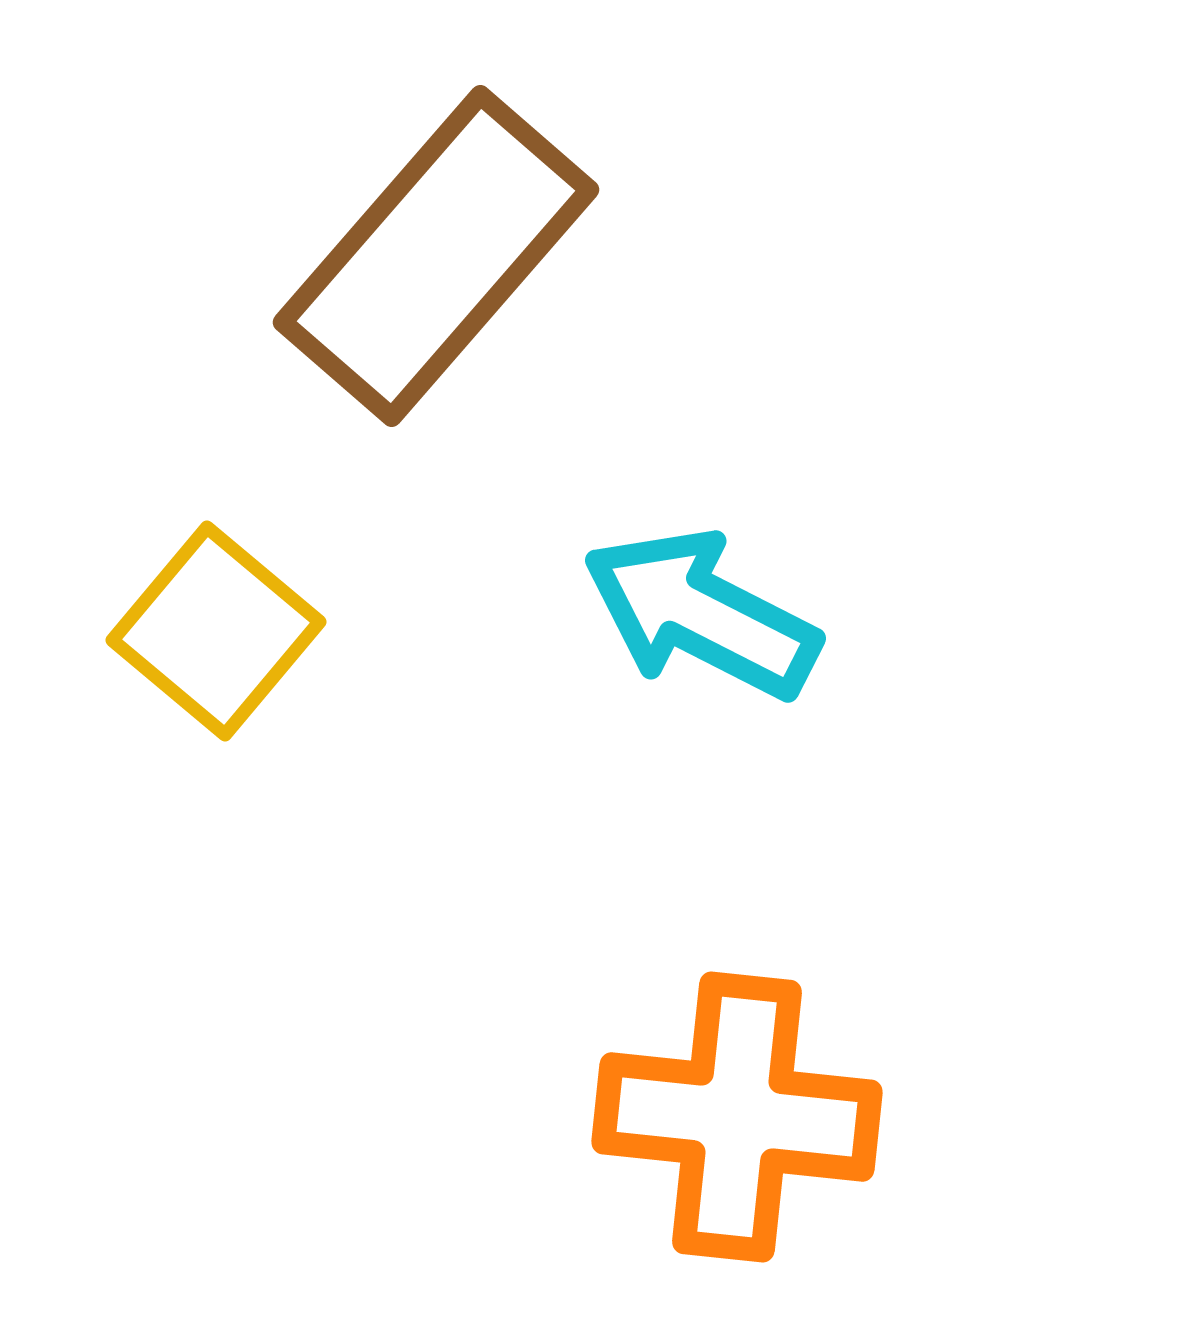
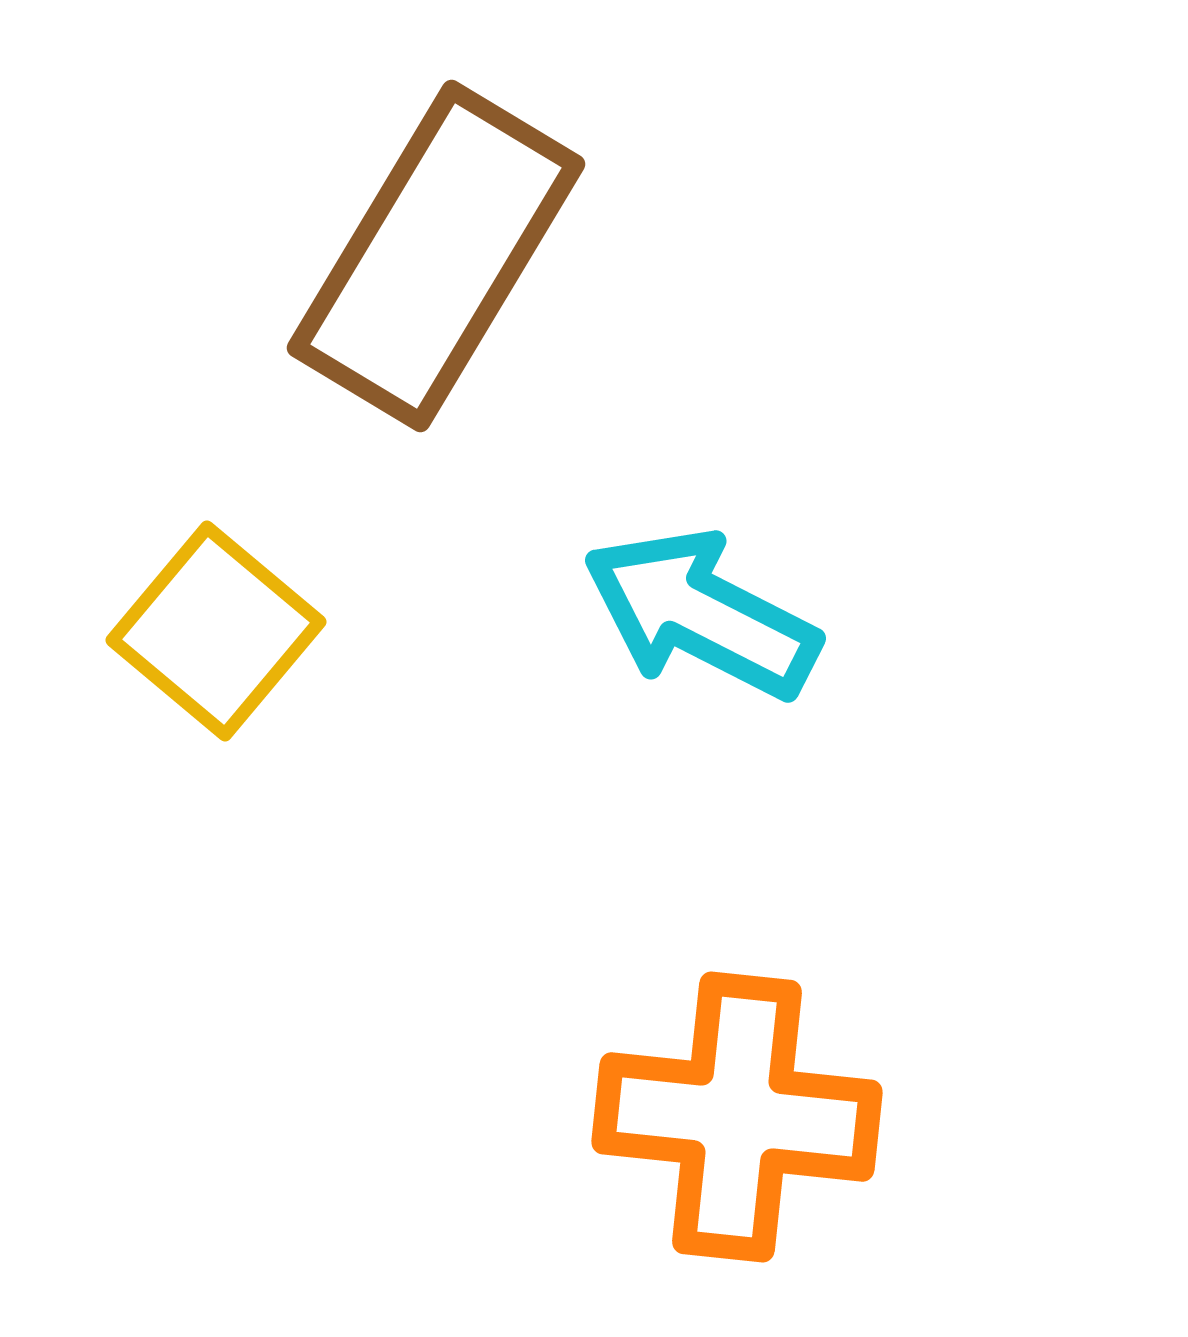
brown rectangle: rotated 10 degrees counterclockwise
